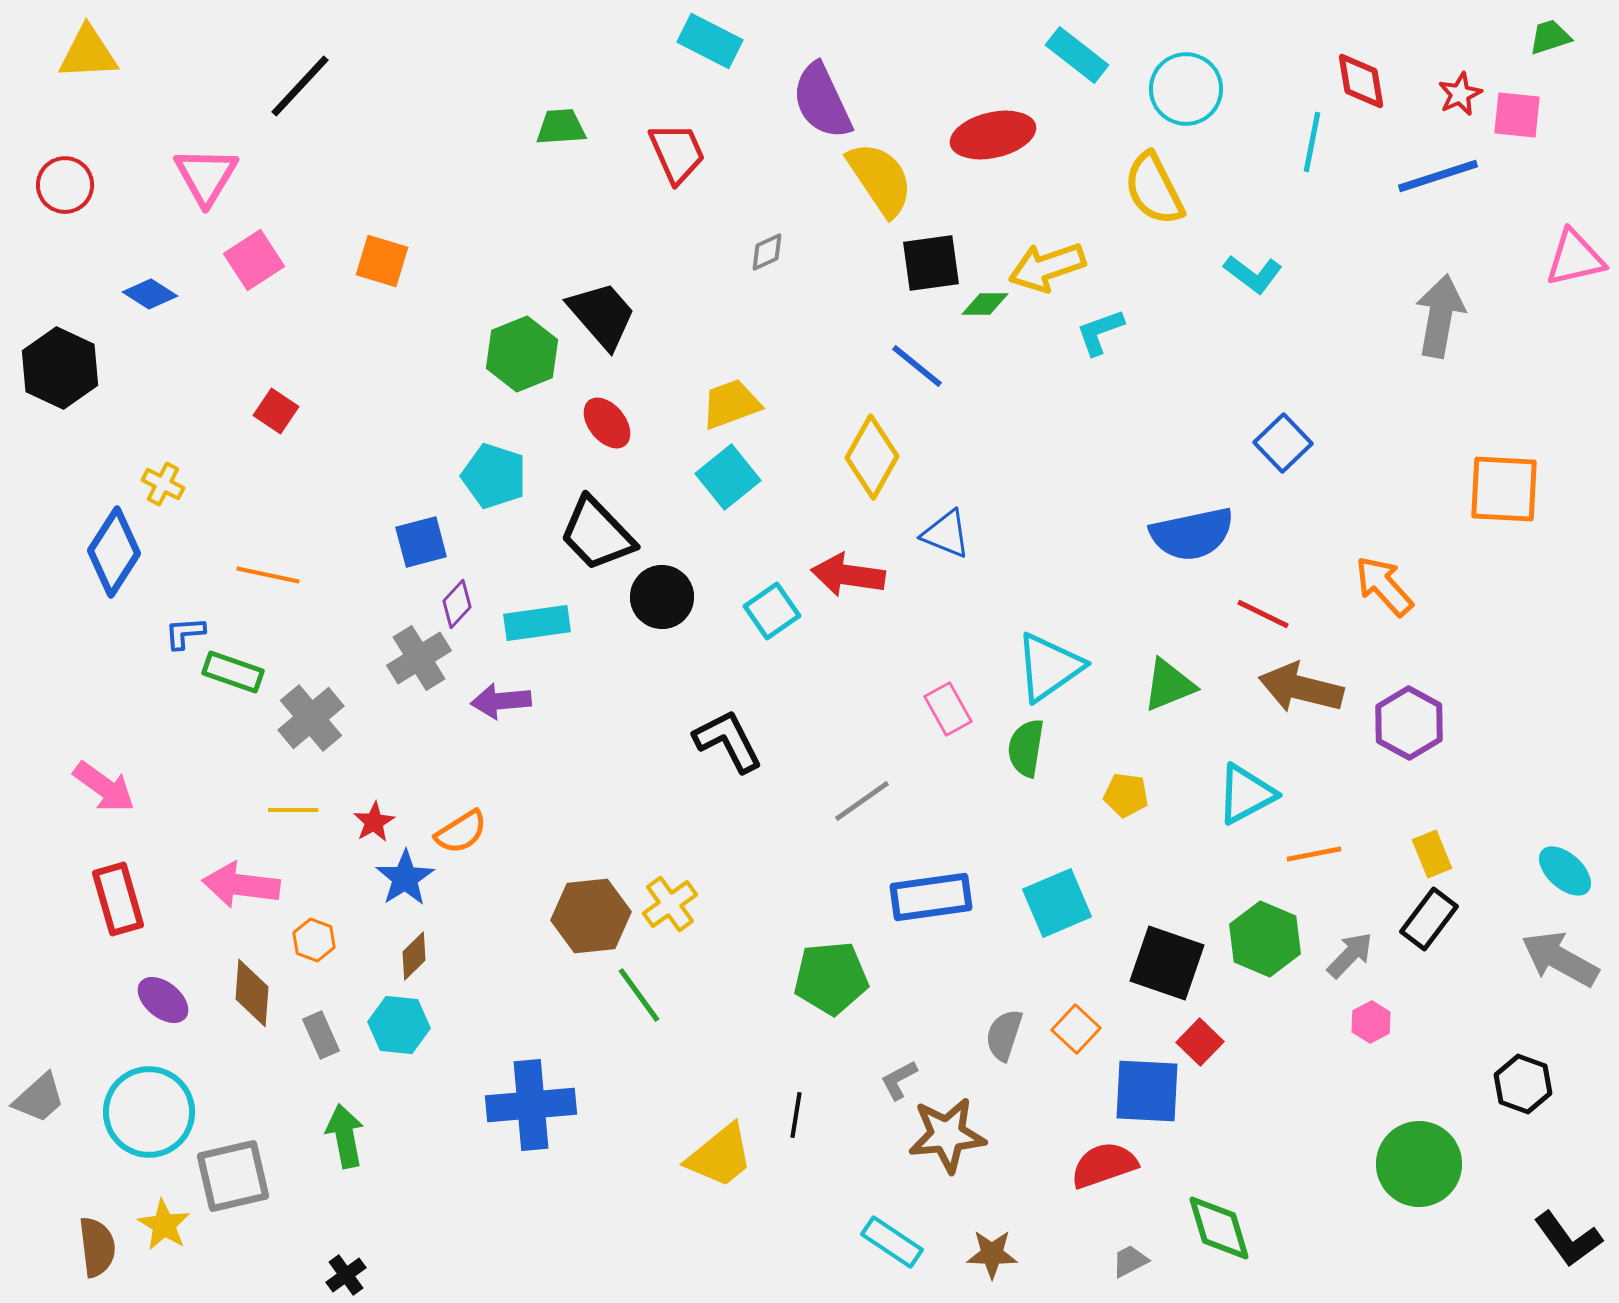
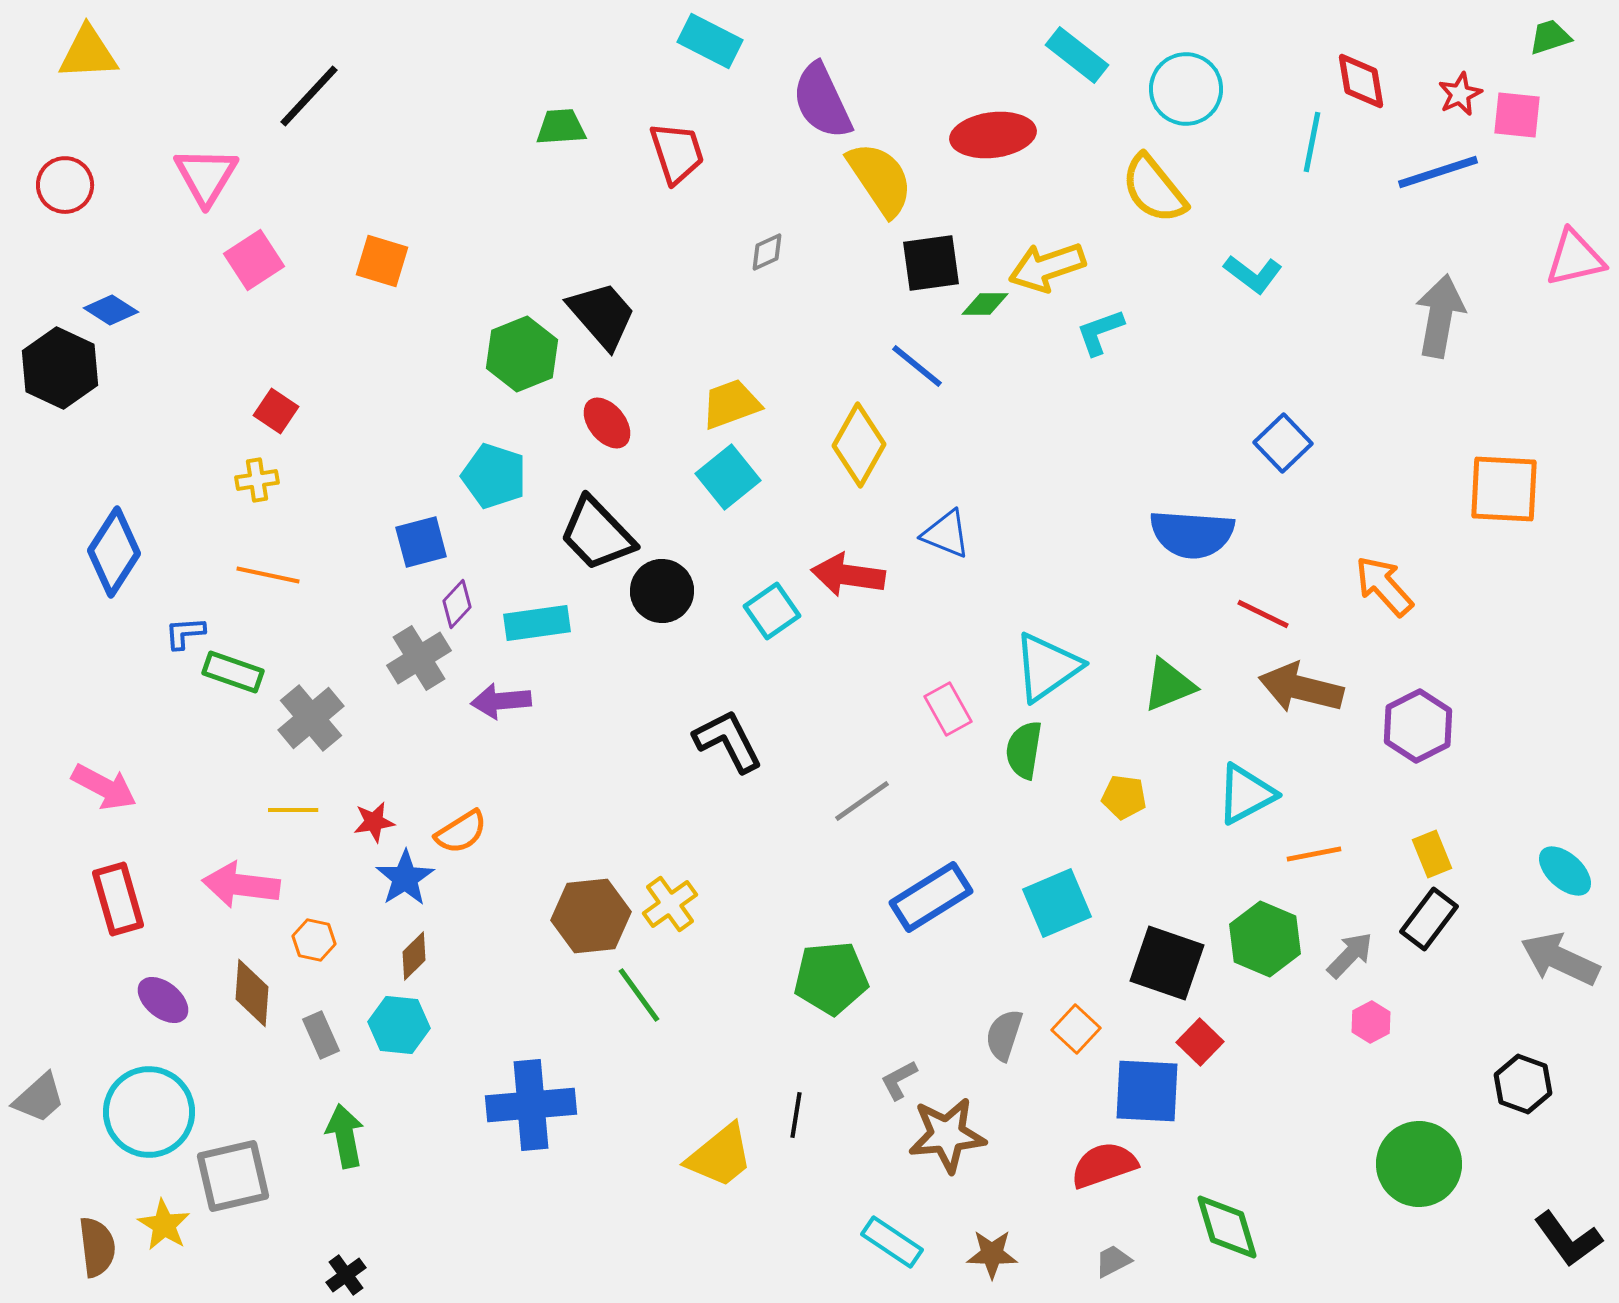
black line at (300, 86): moved 9 px right, 10 px down
red ellipse at (993, 135): rotated 6 degrees clockwise
red trapezoid at (677, 153): rotated 6 degrees clockwise
blue line at (1438, 176): moved 4 px up
yellow semicircle at (1154, 189): rotated 12 degrees counterclockwise
blue diamond at (150, 294): moved 39 px left, 16 px down
yellow diamond at (872, 457): moved 13 px left, 12 px up
yellow cross at (163, 484): moved 94 px right, 4 px up; rotated 36 degrees counterclockwise
blue semicircle at (1192, 534): rotated 16 degrees clockwise
black circle at (662, 597): moved 6 px up
cyan triangle at (1049, 667): moved 2 px left
purple hexagon at (1409, 723): moved 9 px right, 3 px down; rotated 4 degrees clockwise
green semicircle at (1026, 748): moved 2 px left, 2 px down
pink arrow at (104, 787): rotated 8 degrees counterclockwise
yellow pentagon at (1126, 795): moved 2 px left, 2 px down
red star at (374, 822): rotated 21 degrees clockwise
blue rectangle at (931, 897): rotated 24 degrees counterclockwise
orange hexagon at (314, 940): rotated 9 degrees counterclockwise
gray arrow at (1560, 959): rotated 4 degrees counterclockwise
green diamond at (1219, 1228): moved 8 px right, 1 px up
gray trapezoid at (1130, 1261): moved 17 px left
